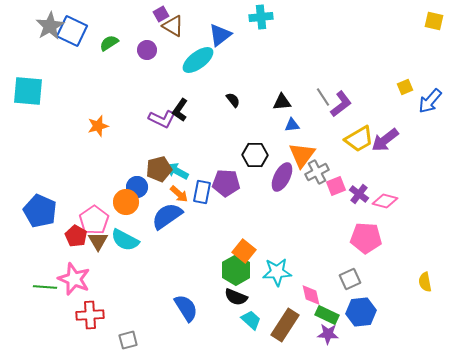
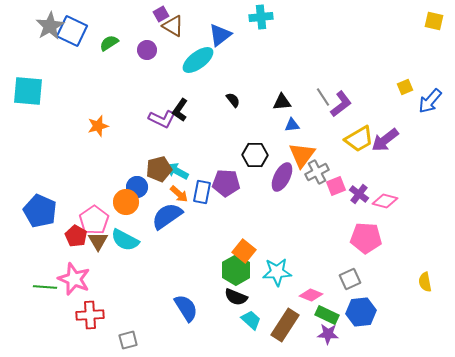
pink diamond at (311, 295): rotated 55 degrees counterclockwise
